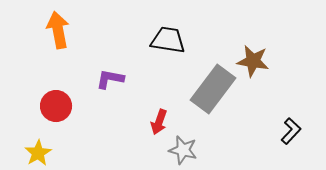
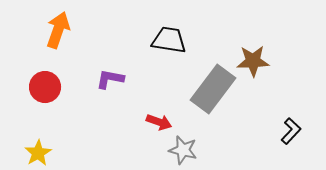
orange arrow: rotated 30 degrees clockwise
black trapezoid: moved 1 px right
brown star: rotated 12 degrees counterclockwise
red circle: moved 11 px left, 19 px up
red arrow: rotated 90 degrees counterclockwise
